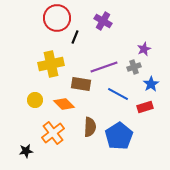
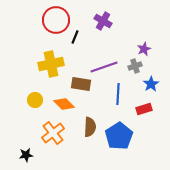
red circle: moved 1 px left, 2 px down
gray cross: moved 1 px right, 1 px up
blue line: rotated 65 degrees clockwise
red rectangle: moved 1 px left, 2 px down
black star: moved 4 px down
